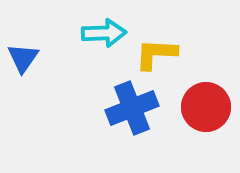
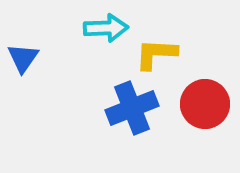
cyan arrow: moved 2 px right, 5 px up
red circle: moved 1 px left, 3 px up
